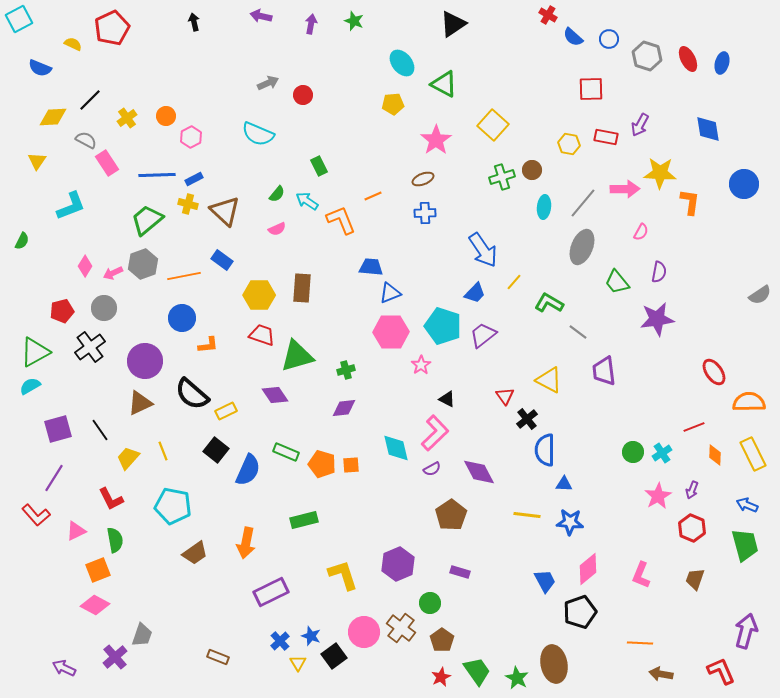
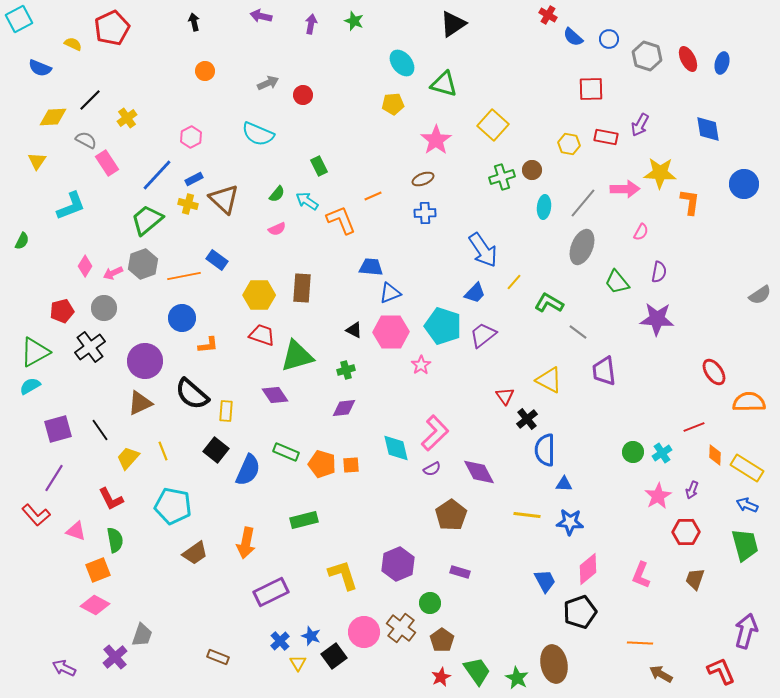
green triangle at (444, 84): rotated 12 degrees counterclockwise
orange circle at (166, 116): moved 39 px right, 45 px up
blue line at (157, 175): rotated 45 degrees counterclockwise
brown triangle at (225, 211): moved 1 px left, 12 px up
blue rectangle at (222, 260): moved 5 px left
purple star at (657, 319): rotated 12 degrees clockwise
black triangle at (447, 399): moved 93 px left, 69 px up
yellow rectangle at (226, 411): rotated 60 degrees counterclockwise
yellow rectangle at (753, 454): moved 6 px left, 14 px down; rotated 32 degrees counterclockwise
red hexagon at (692, 528): moved 6 px left, 4 px down; rotated 24 degrees counterclockwise
pink triangle at (76, 531): rotated 45 degrees clockwise
brown arrow at (661, 674): rotated 20 degrees clockwise
